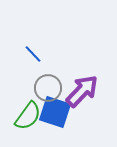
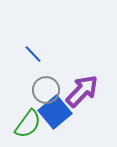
gray circle: moved 2 px left, 2 px down
blue square: rotated 32 degrees clockwise
green semicircle: moved 8 px down
